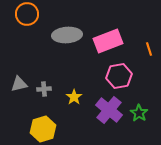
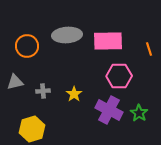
orange circle: moved 32 px down
pink rectangle: rotated 20 degrees clockwise
pink hexagon: rotated 10 degrees clockwise
gray triangle: moved 4 px left, 2 px up
gray cross: moved 1 px left, 2 px down
yellow star: moved 3 px up
purple cross: rotated 12 degrees counterclockwise
yellow hexagon: moved 11 px left
